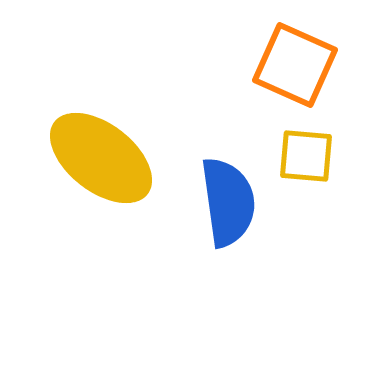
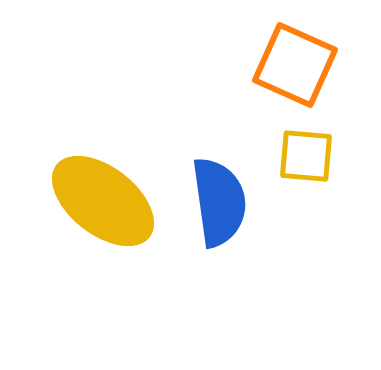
yellow ellipse: moved 2 px right, 43 px down
blue semicircle: moved 9 px left
